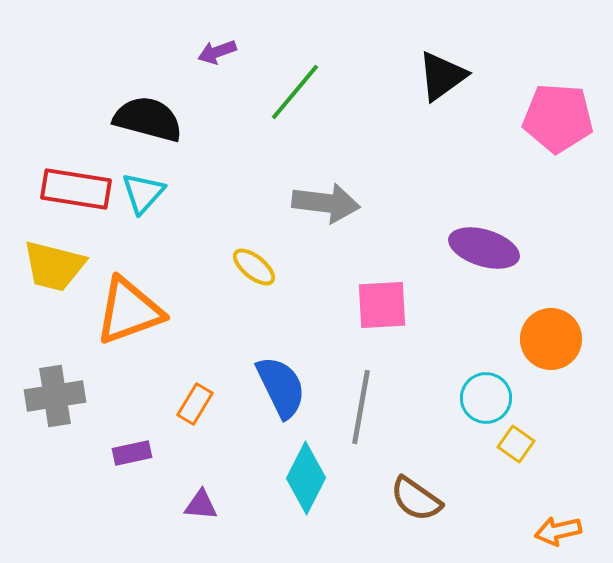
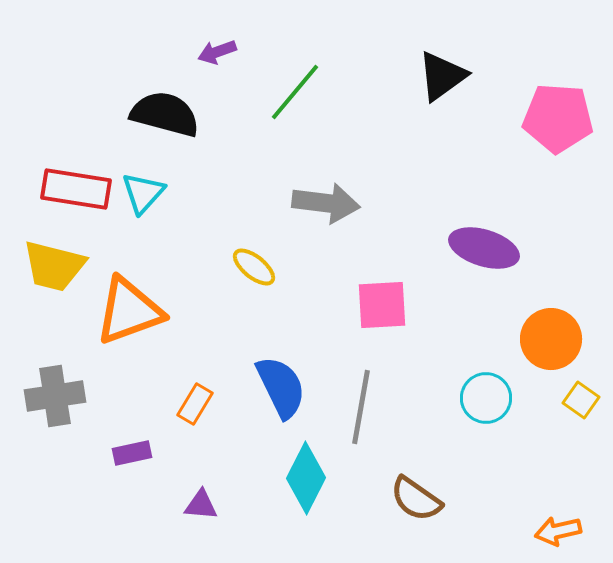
black semicircle: moved 17 px right, 5 px up
yellow square: moved 65 px right, 44 px up
